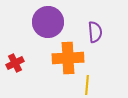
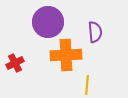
orange cross: moved 2 px left, 3 px up
